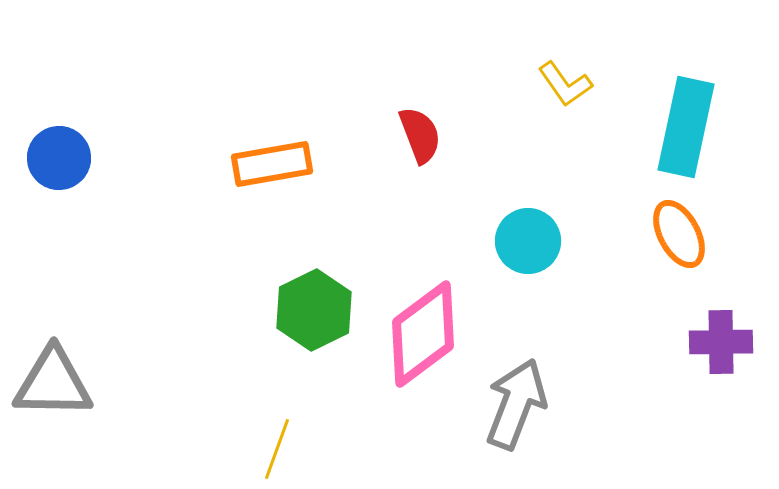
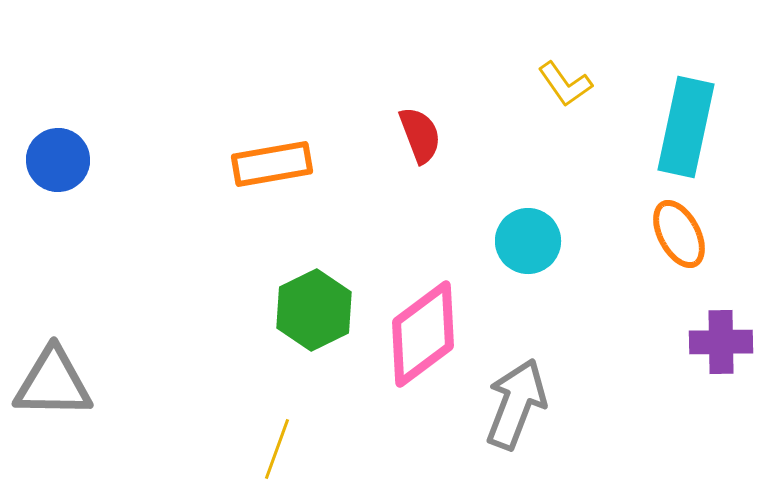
blue circle: moved 1 px left, 2 px down
